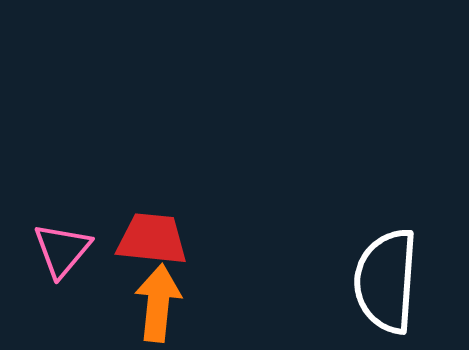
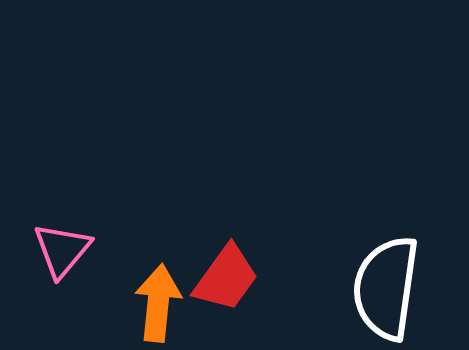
red trapezoid: moved 74 px right, 39 px down; rotated 120 degrees clockwise
white semicircle: moved 7 px down; rotated 4 degrees clockwise
